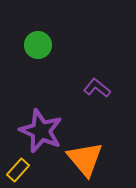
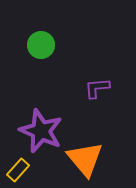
green circle: moved 3 px right
purple L-shape: rotated 44 degrees counterclockwise
